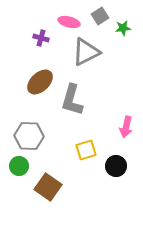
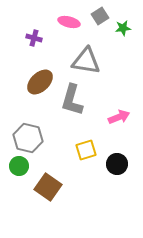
purple cross: moved 7 px left
gray triangle: moved 9 px down; rotated 36 degrees clockwise
pink arrow: moved 7 px left, 10 px up; rotated 125 degrees counterclockwise
gray hexagon: moved 1 px left, 2 px down; rotated 12 degrees clockwise
black circle: moved 1 px right, 2 px up
